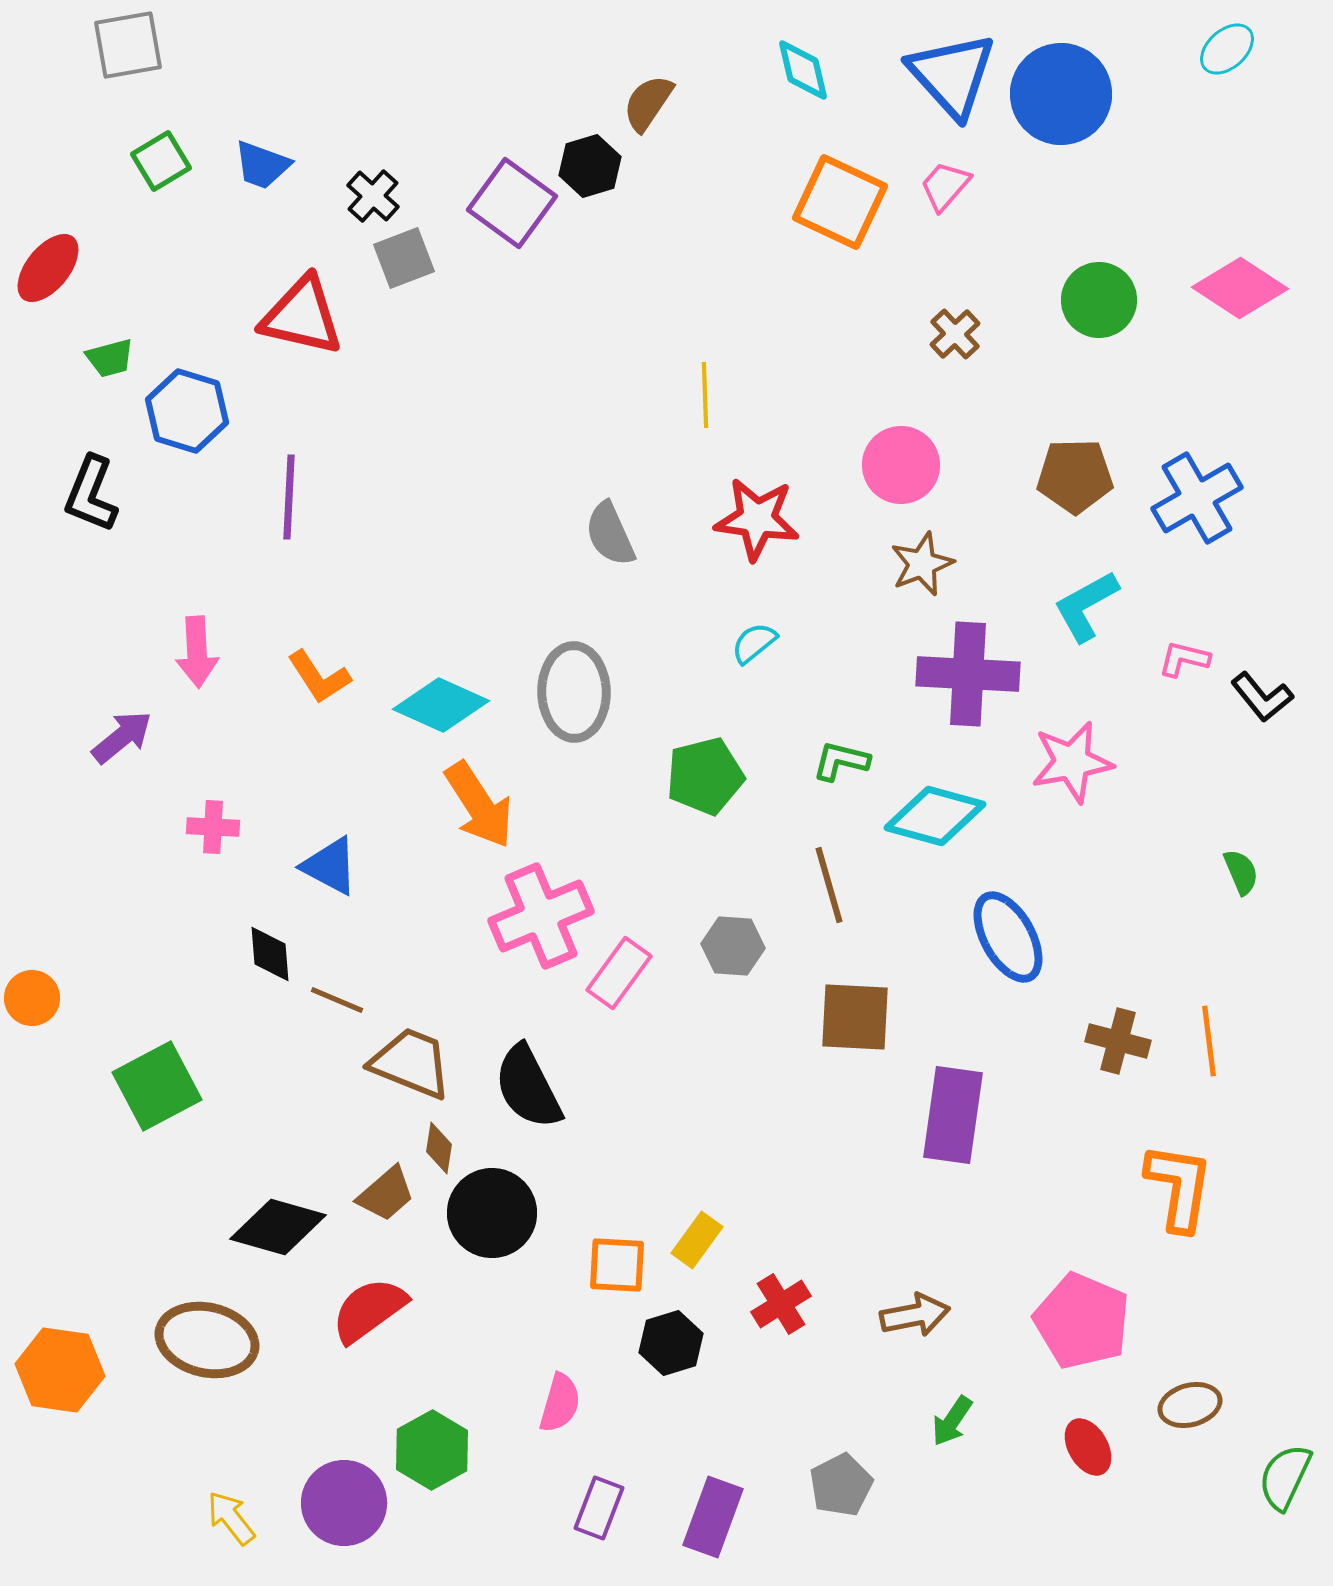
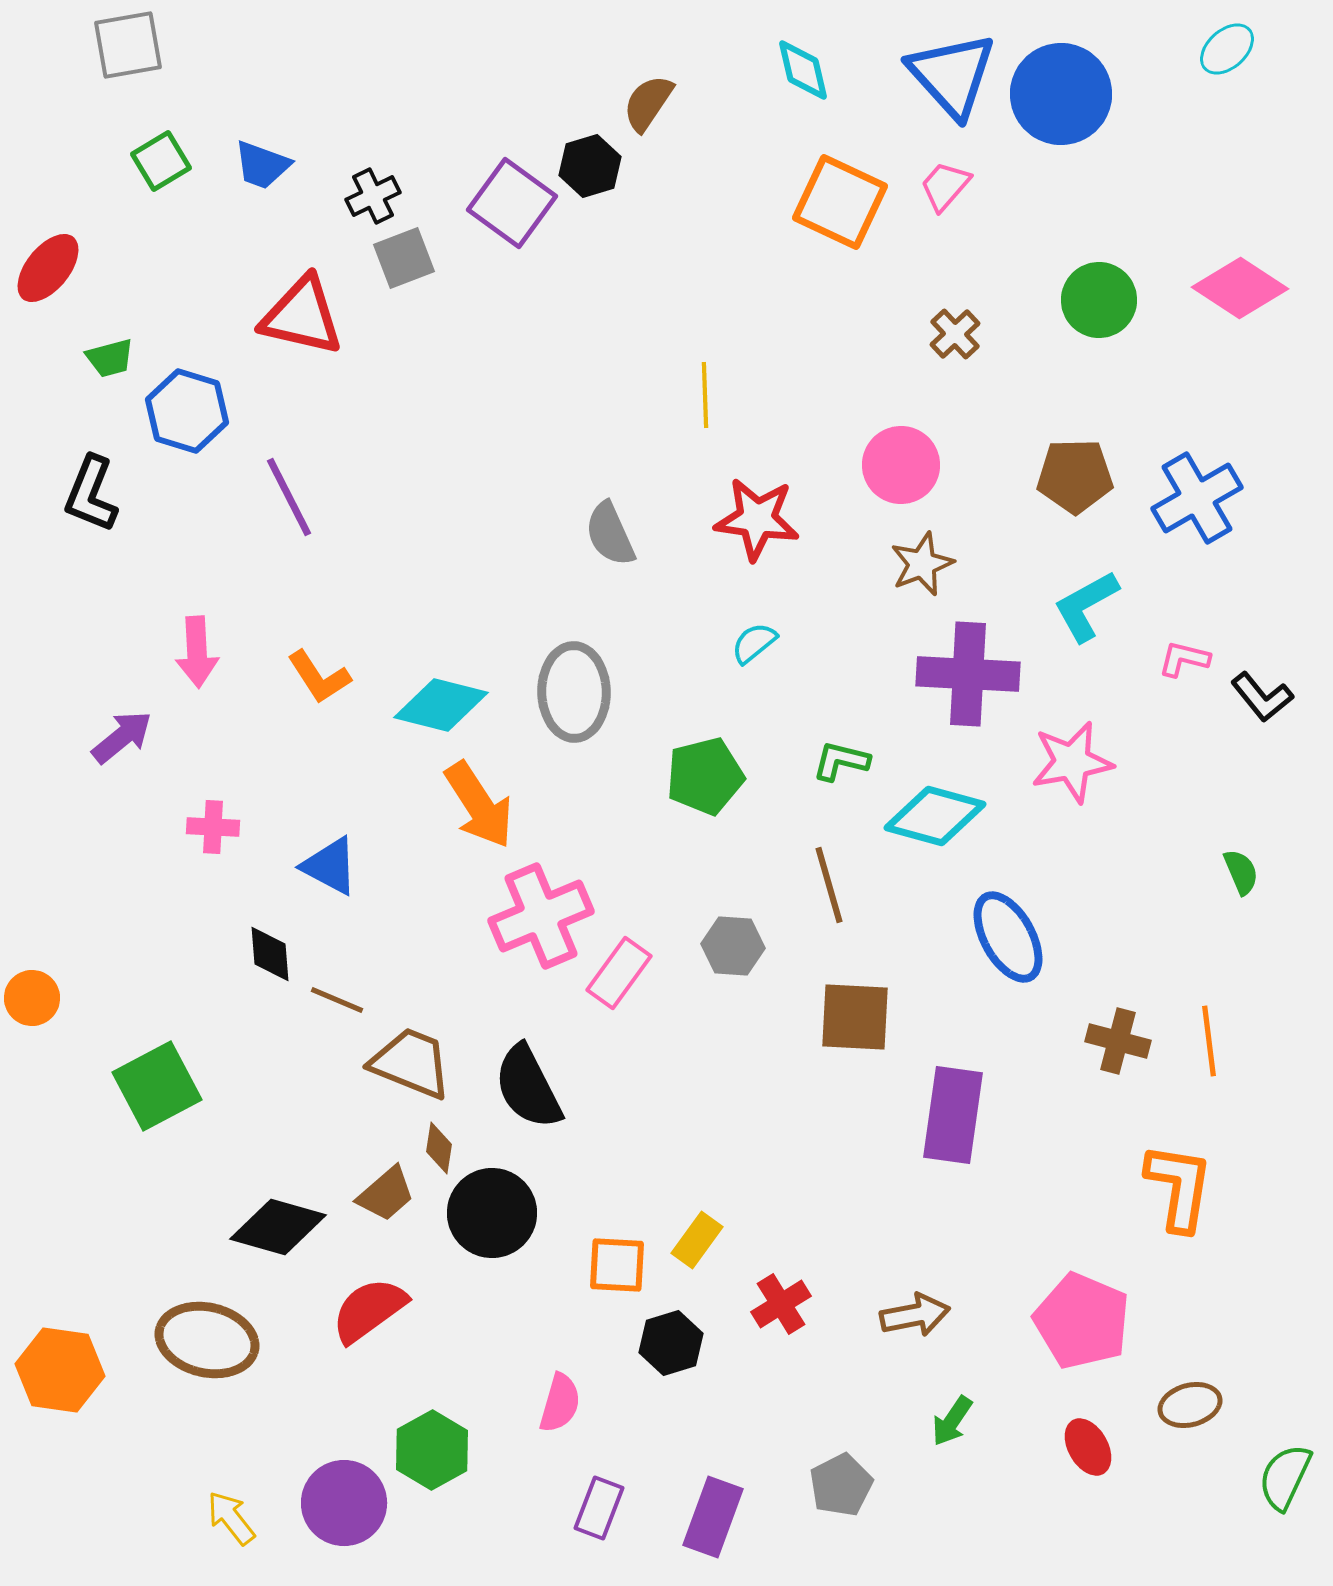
black cross at (373, 196): rotated 22 degrees clockwise
purple line at (289, 497): rotated 30 degrees counterclockwise
cyan diamond at (441, 705): rotated 10 degrees counterclockwise
